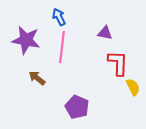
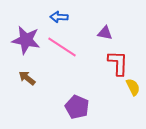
blue arrow: rotated 60 degrees counterclockwise
pink line: rotated 64 degrees counterclockwise
brown arrow: moved 10 px left
